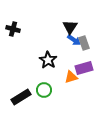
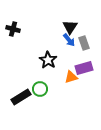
blue arrow: moved 5 px left; rotated 16 degrees clockwise
green circle: moved 4 px left, 1 px up
